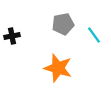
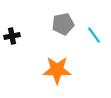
orange star: moved 1 px left, 2 px down; rotated 16 degrees counterclockwise
